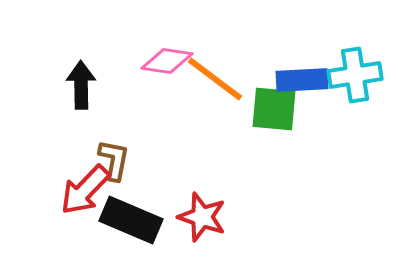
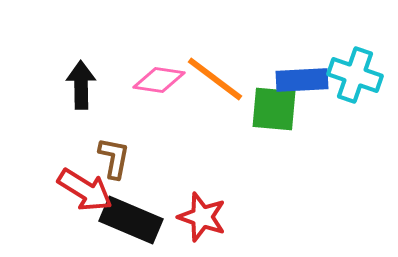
pink diamond: moved 8 px left, 19 px down
cyan cross: rotated 28 degrees clockwise
brown L-shape: moved 2 px up
red arrow: rotated 102 degrees counterclockwise
